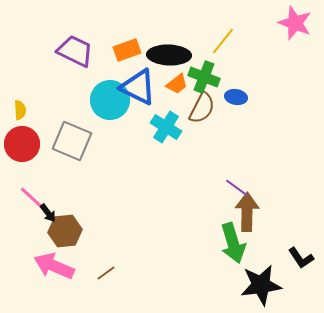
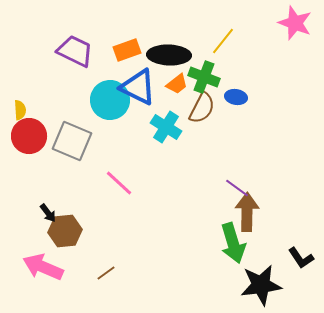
red circle: moved 7 px right, 8 px up
pink line: moved 86 px right, 16 px up
pink arrow: moved 11 px left, 1 px down
